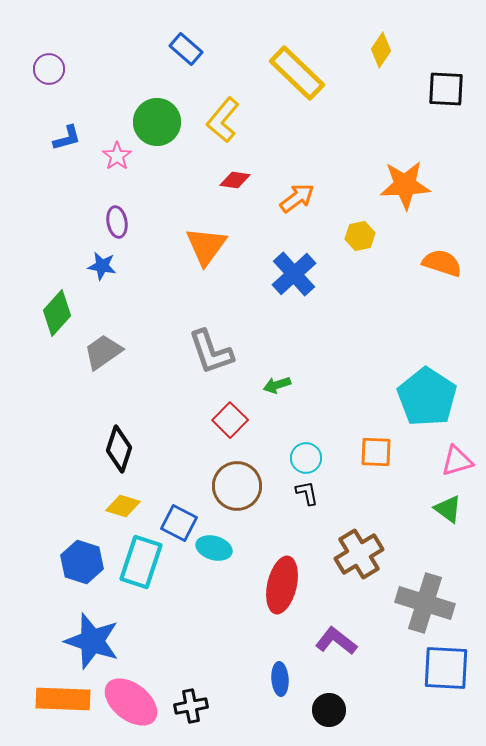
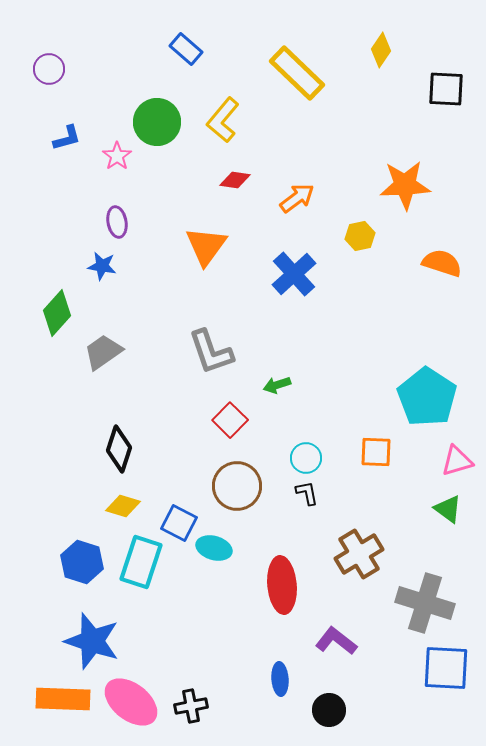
red ellipse at (282, 585): rotated 18 degrees counterclockwise
